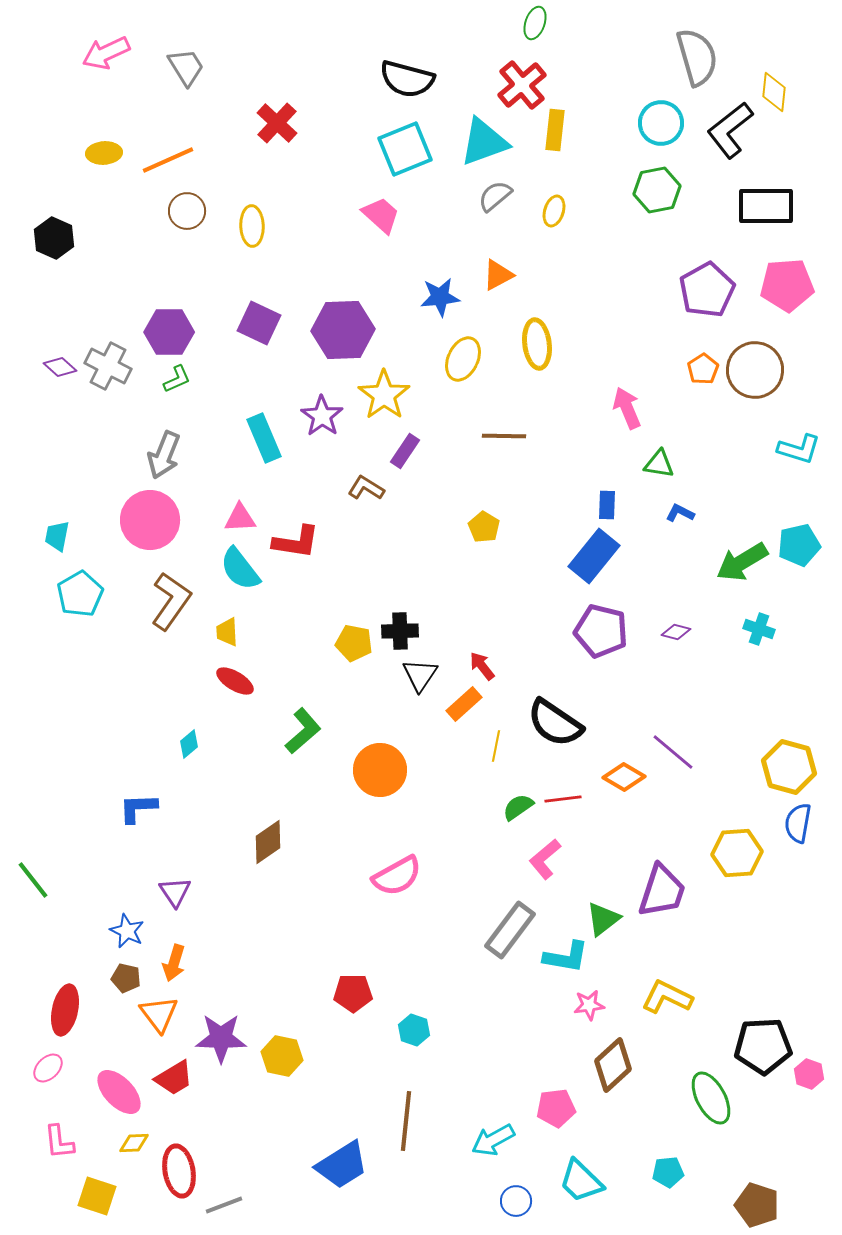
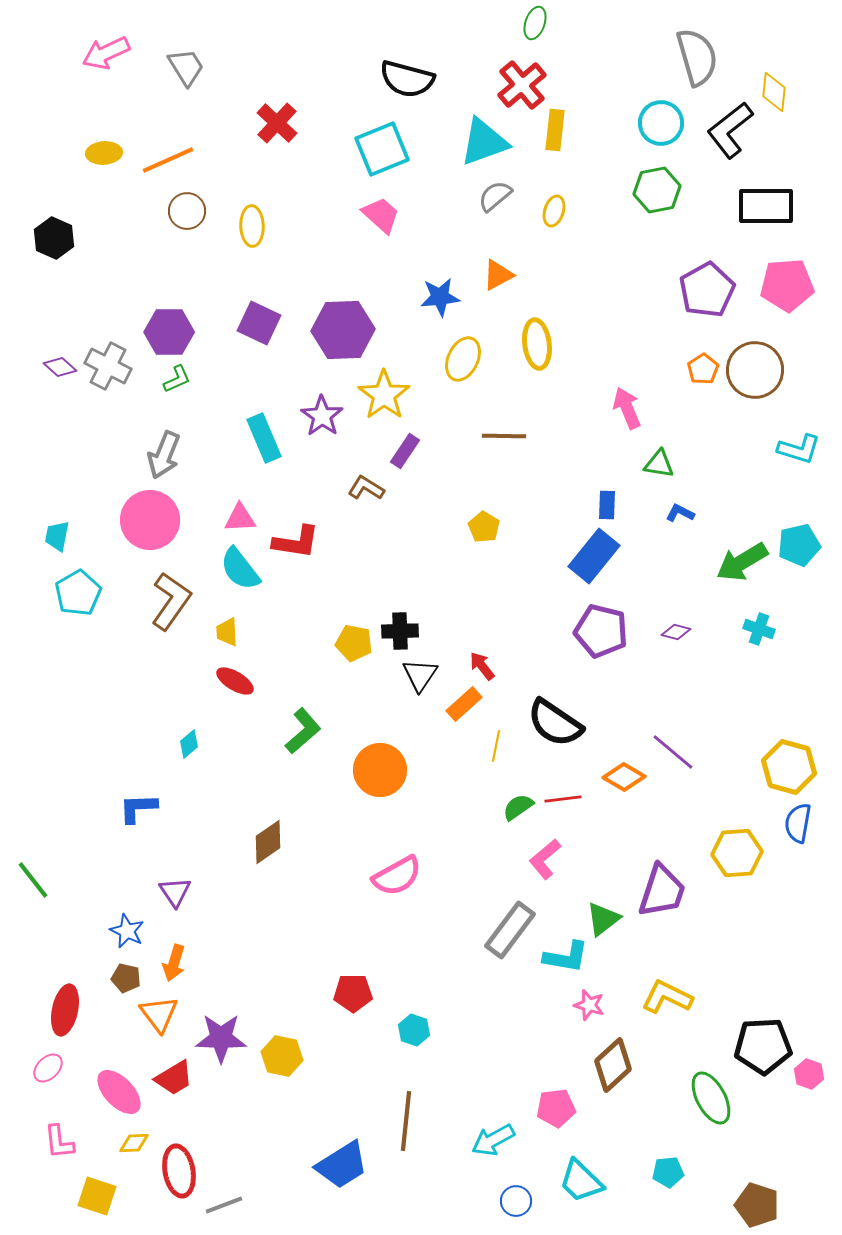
cyan square at (405, 149): moved 23 px left
cyan pentagon at (80, 594): moved 2 px left, 1 px up
pink star at (589, 1005): rotated 24 degrees clockwise
